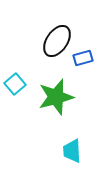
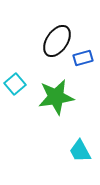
green star: rotated 6 degrees clockwise
cyan trapezoid: moved 8 px right; rotated 25 degrees counterclockwise
